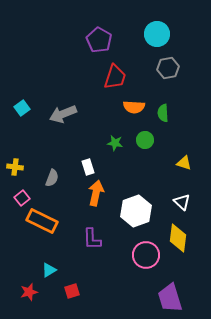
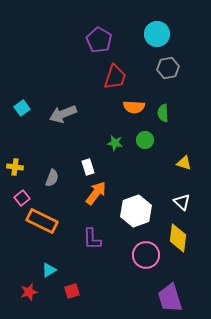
orange arrow: rotated 25 degrees clockwise
